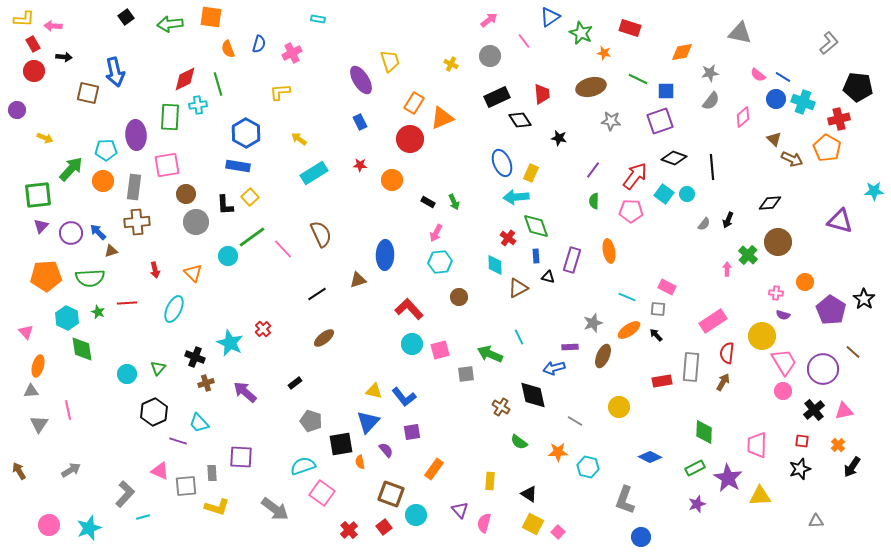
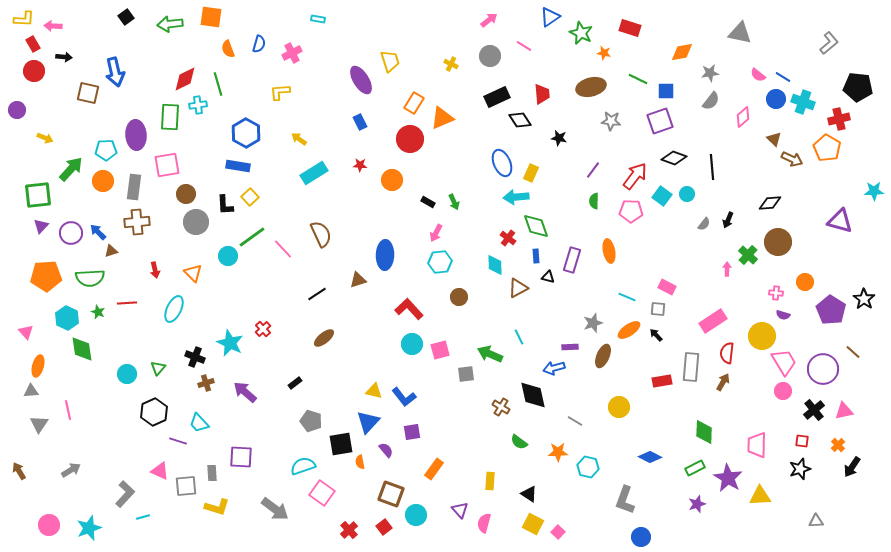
pink line at (524, 41): moved 5 px down; rotated 21 degrees counterclockwise
cyan square at (664, 194): moved 2 px left, 2 px down
